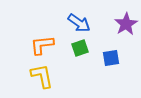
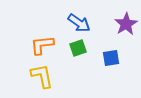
green square: moved 2 px left
